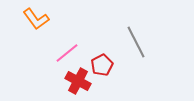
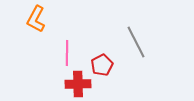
orange L-shape: rotated 64 degrees clockwise
pink line: rotated 50 degrees counterclockwise
red cross: moved 3 px down; rotated 30 degrees counterclockwise
